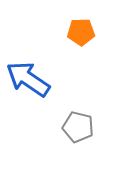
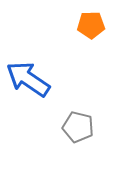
orange pentagon: moved 10 px right, 7 px up
